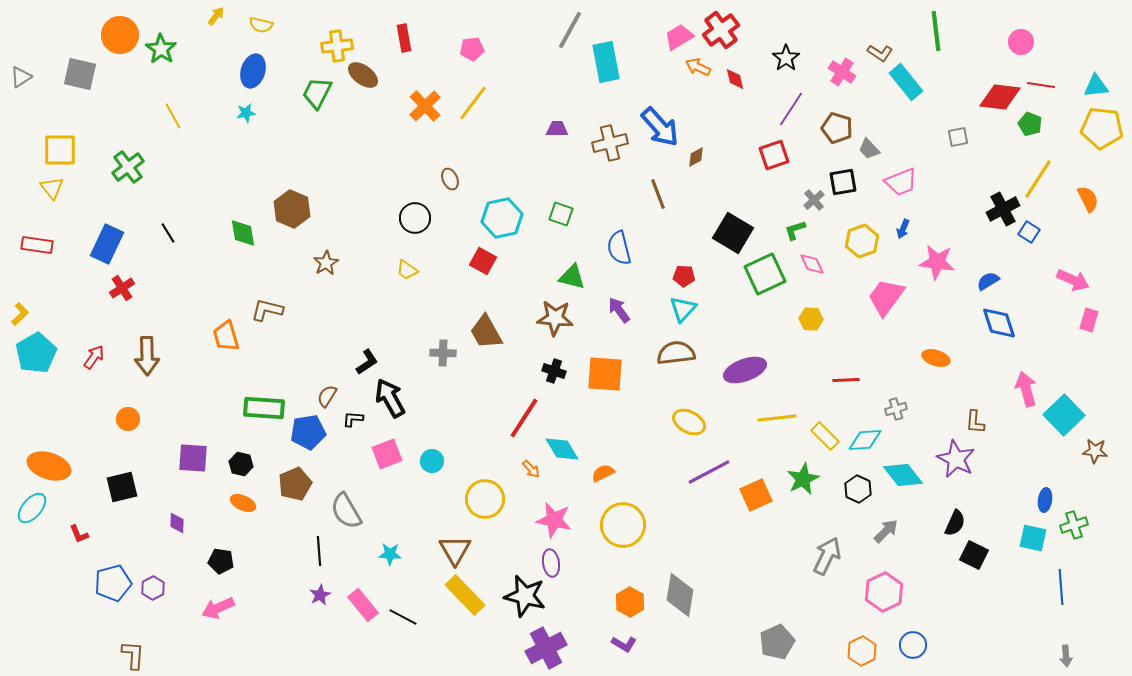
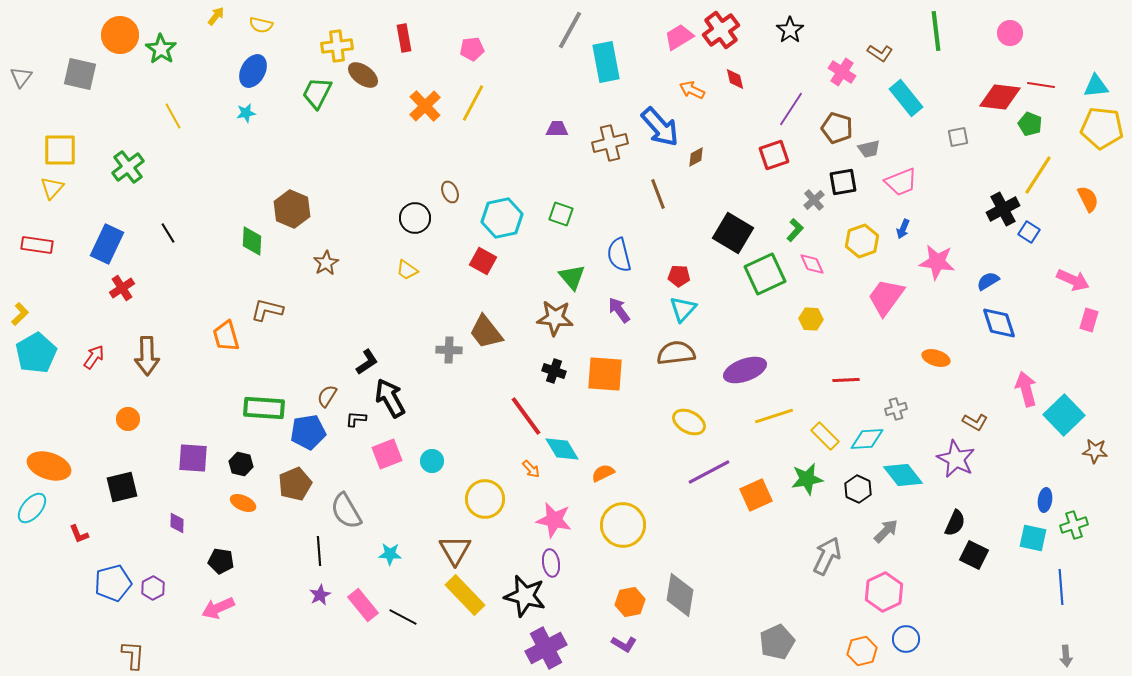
pink circle at (1021, 42): moved 11 px left, 9 px up
black star at (786, 58): moved 4 px right, 28 px up
orange arrow at (698, 67): moved 6 px left, 23 px down
blue ellipse at (253, 71): rotated 12 degrees clockwise
gray triangle at (21, 77): rotated 20 degrees counterclockwise
cyan rectangle at (906, 82): moved 16 px down
yellow line at (473, 103): rotated 9 degrees counterclockwise
gray trapezoid at (869, 149): rotated 60 degrees counterclockwise
brown ellipse at (450, 179): moved 13 px down
yellow line at (1038, 179): moved 4 px up
yellow triangle at (52, 188): rotated 20 degrees clockwise
green L-shape at (795, 230): rotated 150 degrees clockwise
green diamond at (243, 233): moved 9 px right, 8 px down; rotated 12 degrees clockwise
blue semicircle at (619, 248): moved 7 px down
red pentagon at (684, 276): moved 5 px left
green triangle at (572, 277): rotated 36 degrees clockwise
brown trapezoid at (486, 332): rotated 9 degrees counterclockwise
gray cross at (443, 353): moved 6 px right, 3 px up
red line at (524, 418): moved 2 px right, 2 px up; rotated 69 degrees counterclockwise
yellow line at (777, 418): moved 3 px left, 2 px up; rotated 12 degrees counterclockwise
black L-shape at (353, 419): moved 3 px right
brown L-shape at (975, 422): rotated 65 degrees counterclockwise
cyan diamond at (865, 440): moved 2 px right, 1 px up
green star at (803, 479): moved 4 px right; rotated 16 degrees clockwise
orange hexagon at (630, 602): rotated 20 degrees clockwise
blue circle at (913, 645): moved 7 px left, 6 px up
orange hexagon at (862, 651): rotated 12 degrees clockwise
